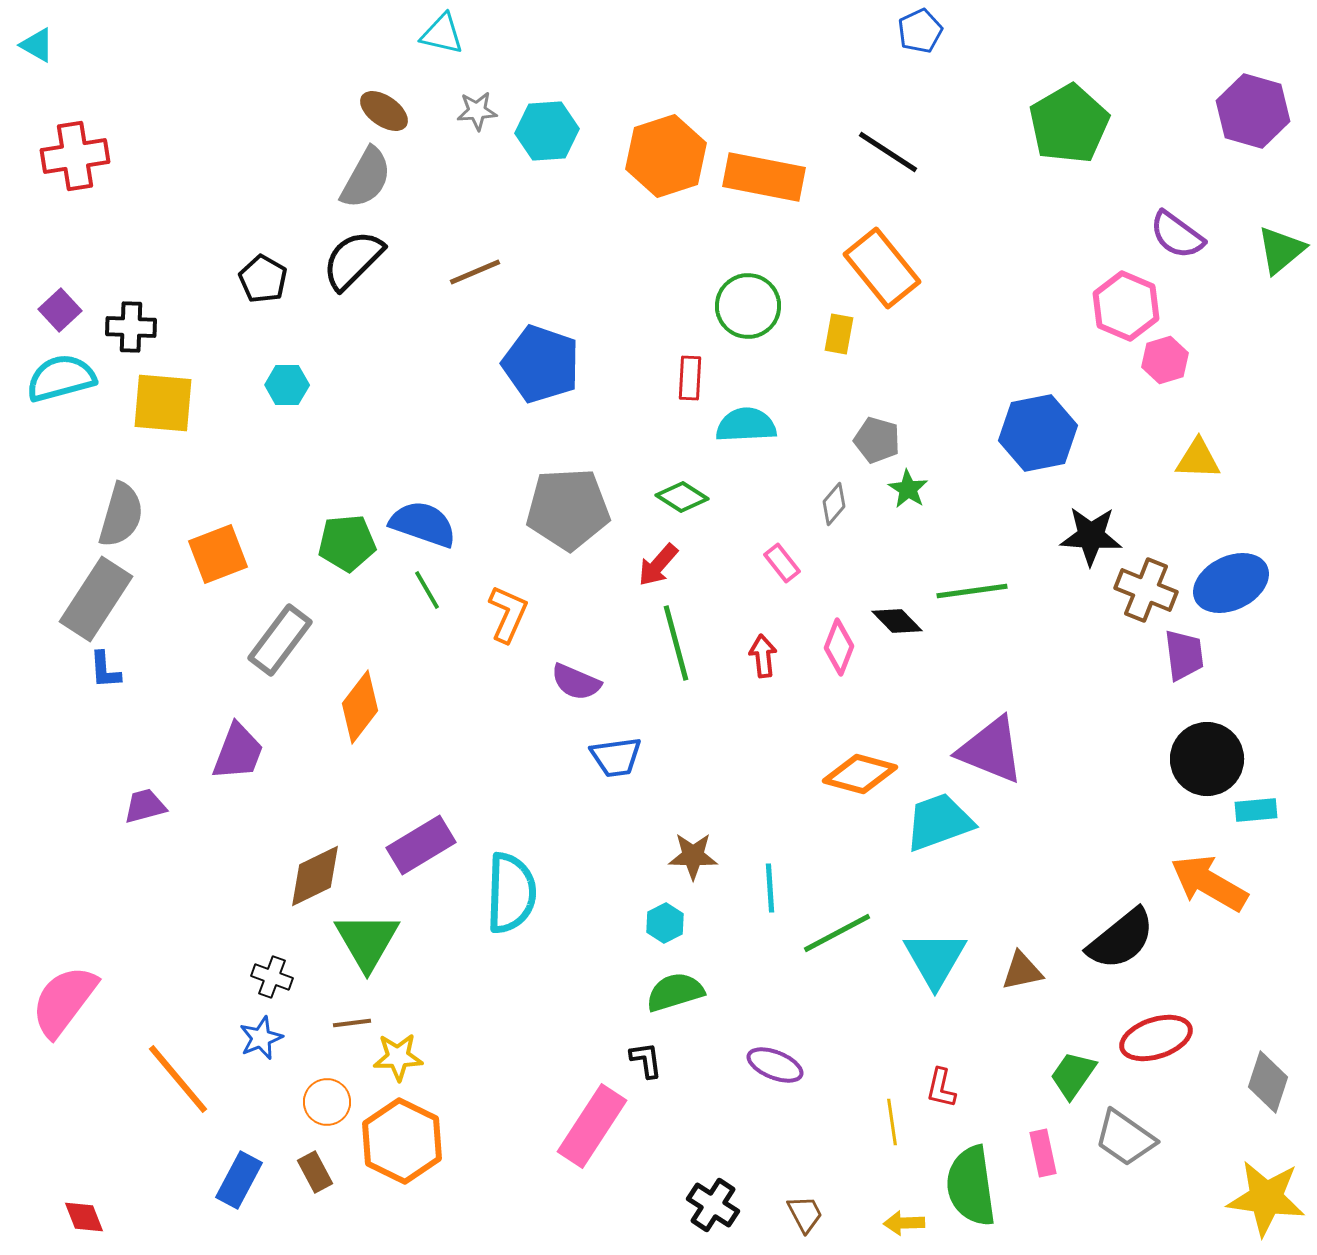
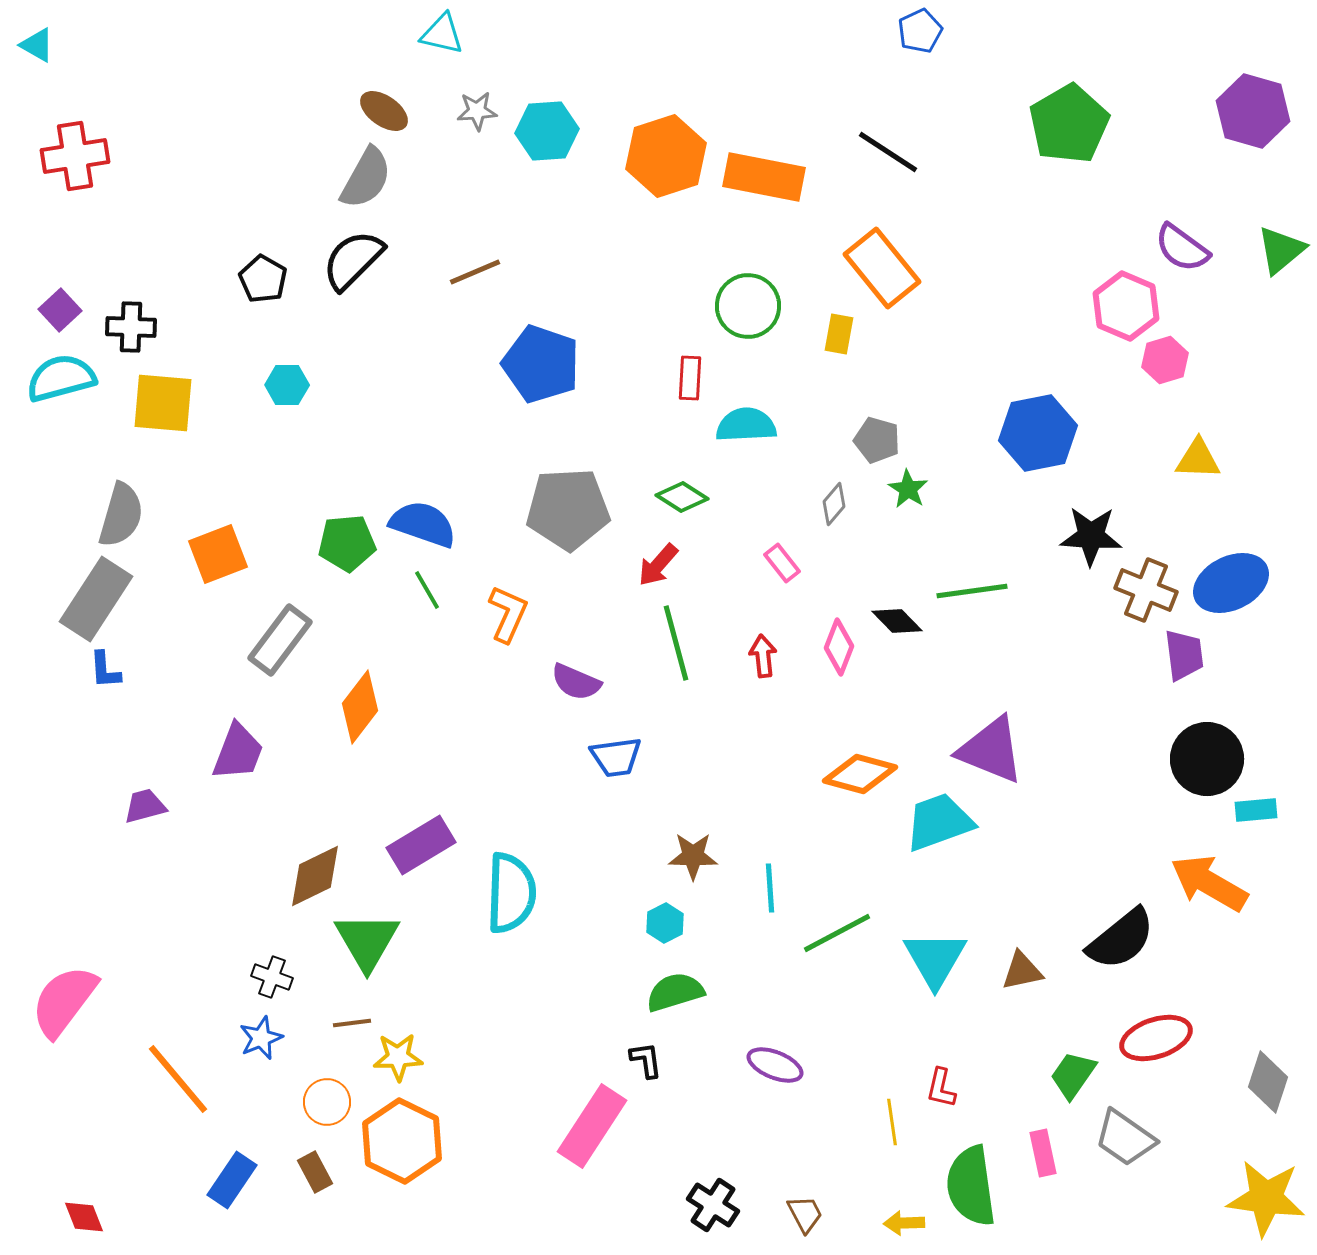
purple semicircle at (1177, 235): moved 5 px right, 13 px down
blue rectangle at (239, 1180): moved 7 px left; rotated 6 degrees clockwise
